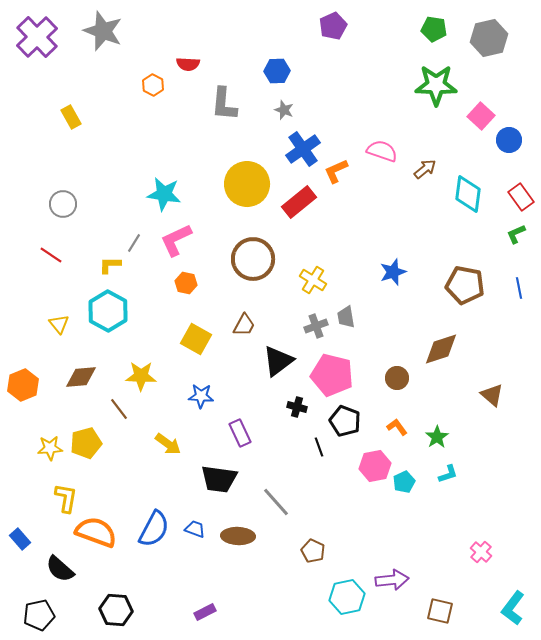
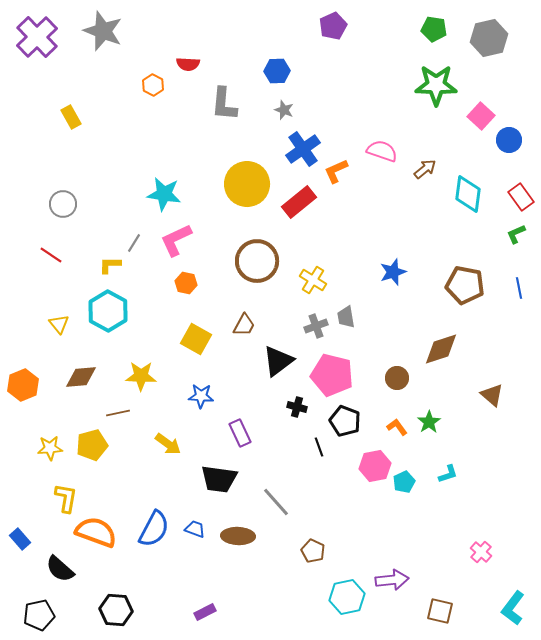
brown circle at (253, 259): moved 4 px right, 2 px down
brown line at (119, 409): moved 1 px left, 4 px down; rotated 65 degrees counterclockwise
green star at (437, 437): moved 8 px left, 15 px up
yellow pentagon at (86, 443): moved 6 px right, 2 px down
